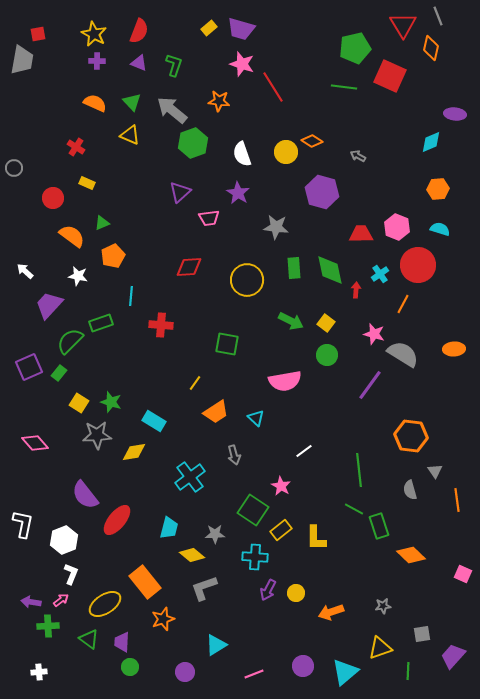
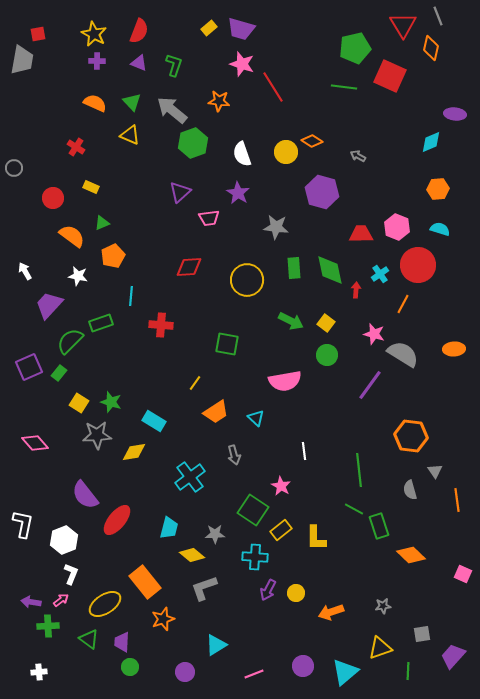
yellow rectangle at (87, 183): moved 4 px right, 4 px down
white arrow at (25, 271): rotated 18 degrees clockwise
white line at (304, 451): rotated 60 degrees counterclockwise
